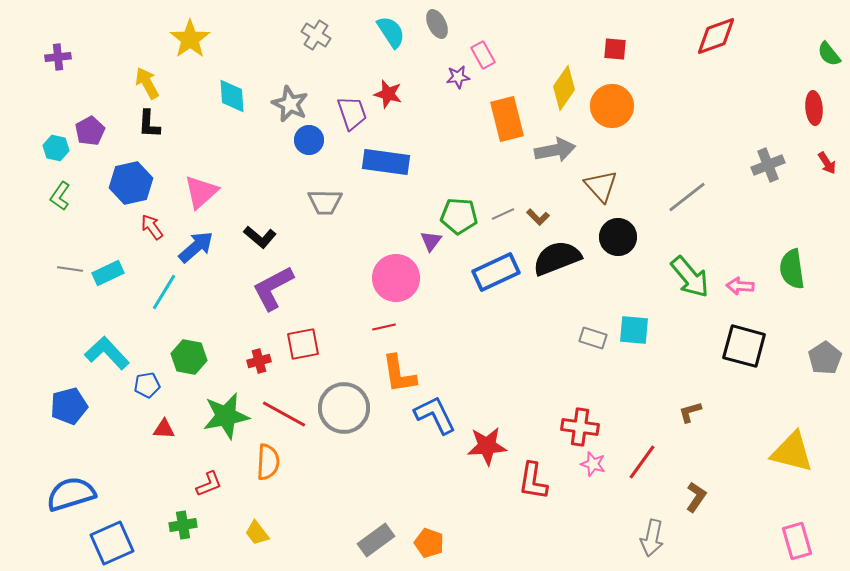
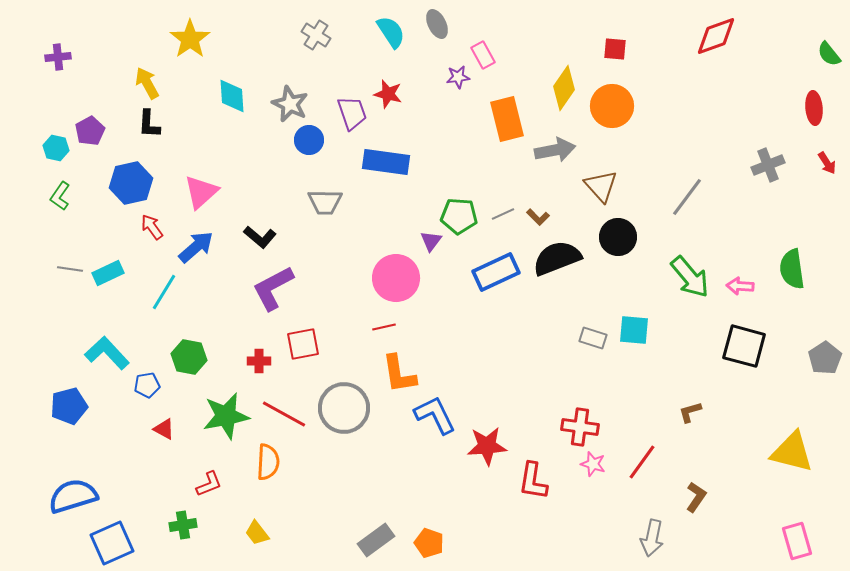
gray line at (687, 197): rotated 15 degrees counterclockwise
red cross at (259, 361): rotated 15 degrees clockwise
red triangle at (164, 429): rotated 25 degrees clockwise
blue semicircle at (71, 494): moved 2 px right, 2 px down
